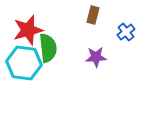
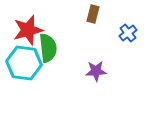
brown rectangle: moved 1 px up
blue cross: moved 2 px right, 1 px down
purple star: moved 14 px down
